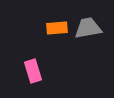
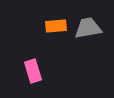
orange rectangle: moved 1 px left, 2 px up
